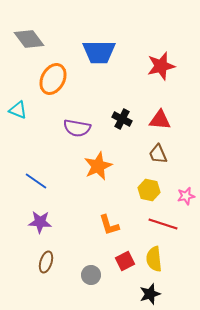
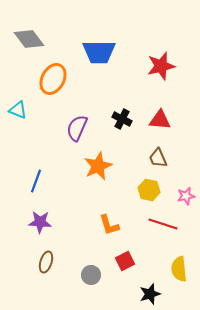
purple semicircle: rotated 104 degrees clockwise
brown trapezoid: moved 4 px down
blue line: rotated 75 degrees clockwise
yellow semicircle: moved 25 px right, 10 px down
